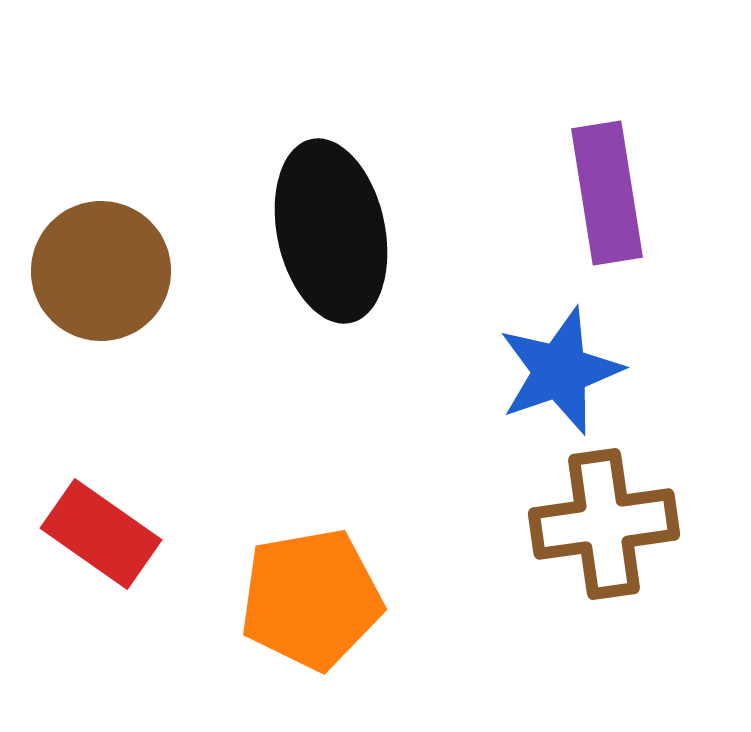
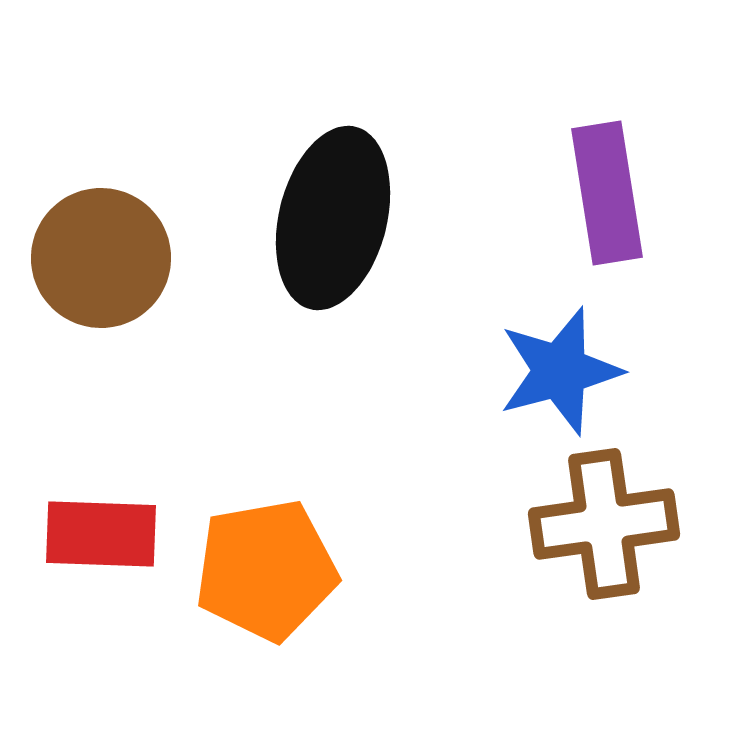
black ellipse: moved 2 px right, 13 px up; rotated 26 degrees clockwise
brown circle: moved 13 px up
blue star: rotated 4 degrees clockwise
red rectangle: rotated 33 degrees counterclockwise
orange pentagon: moved 45 px left, 29 px up
